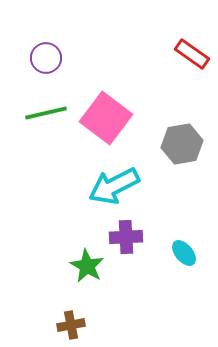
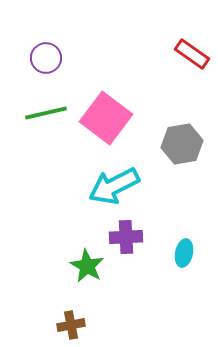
cyan ellipse: rotated 52 degrees clockwise
